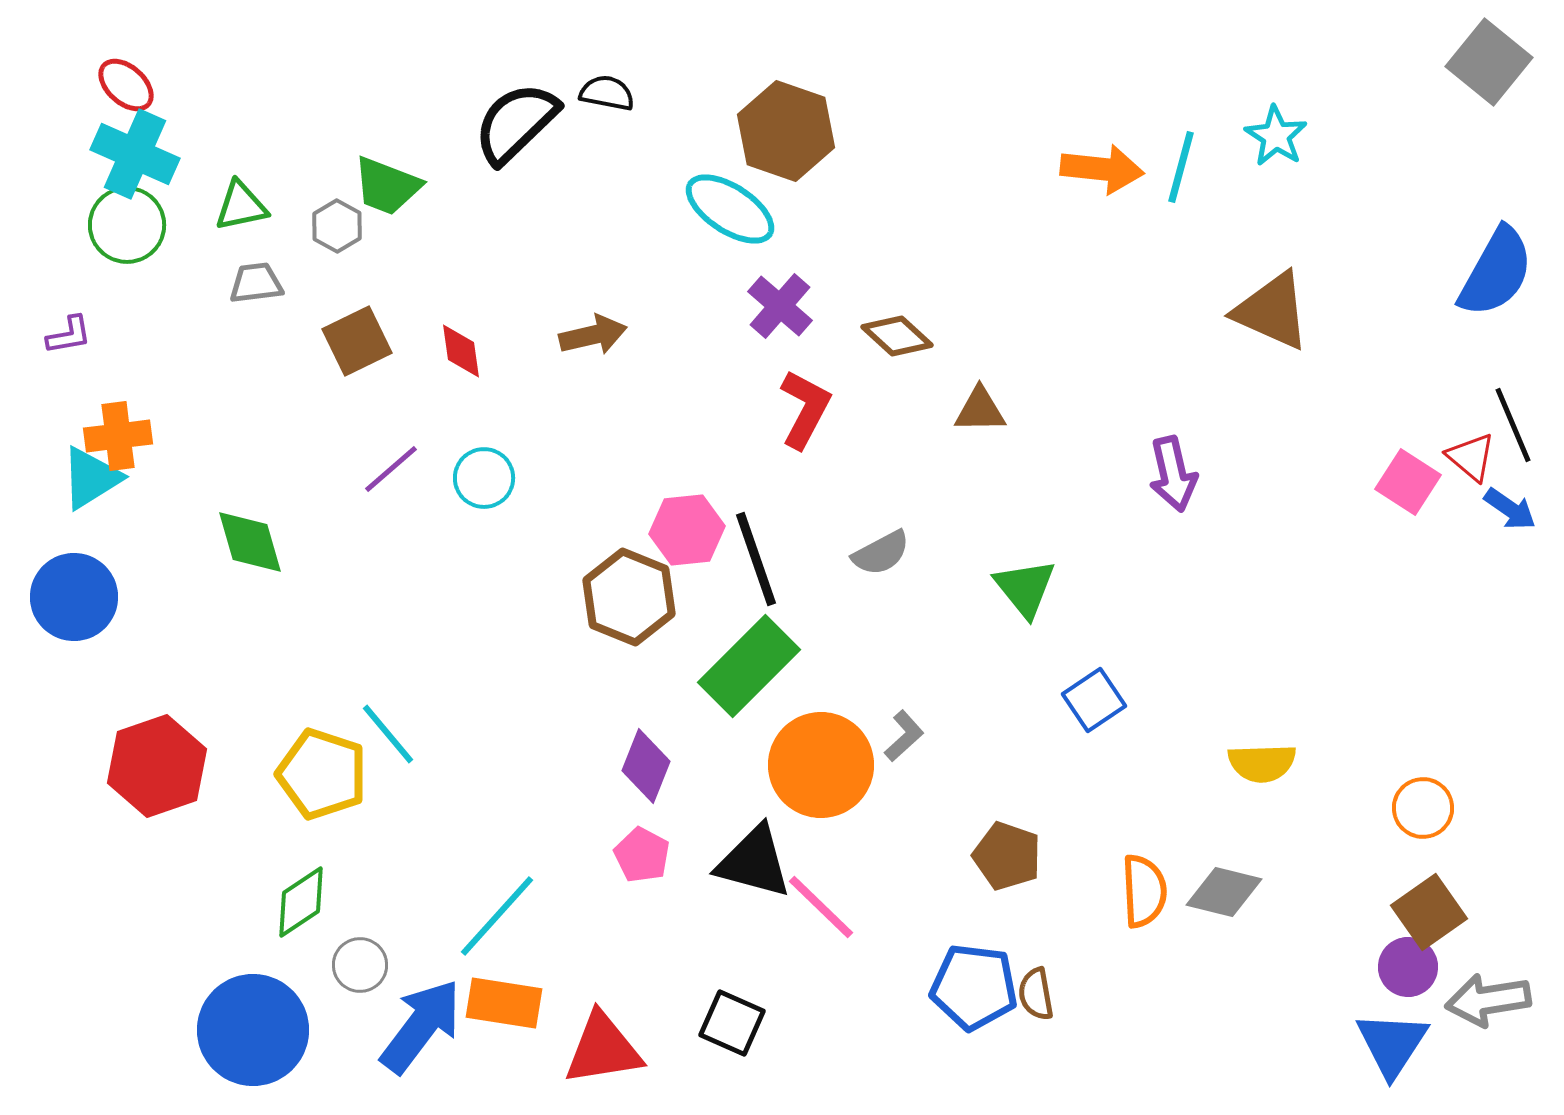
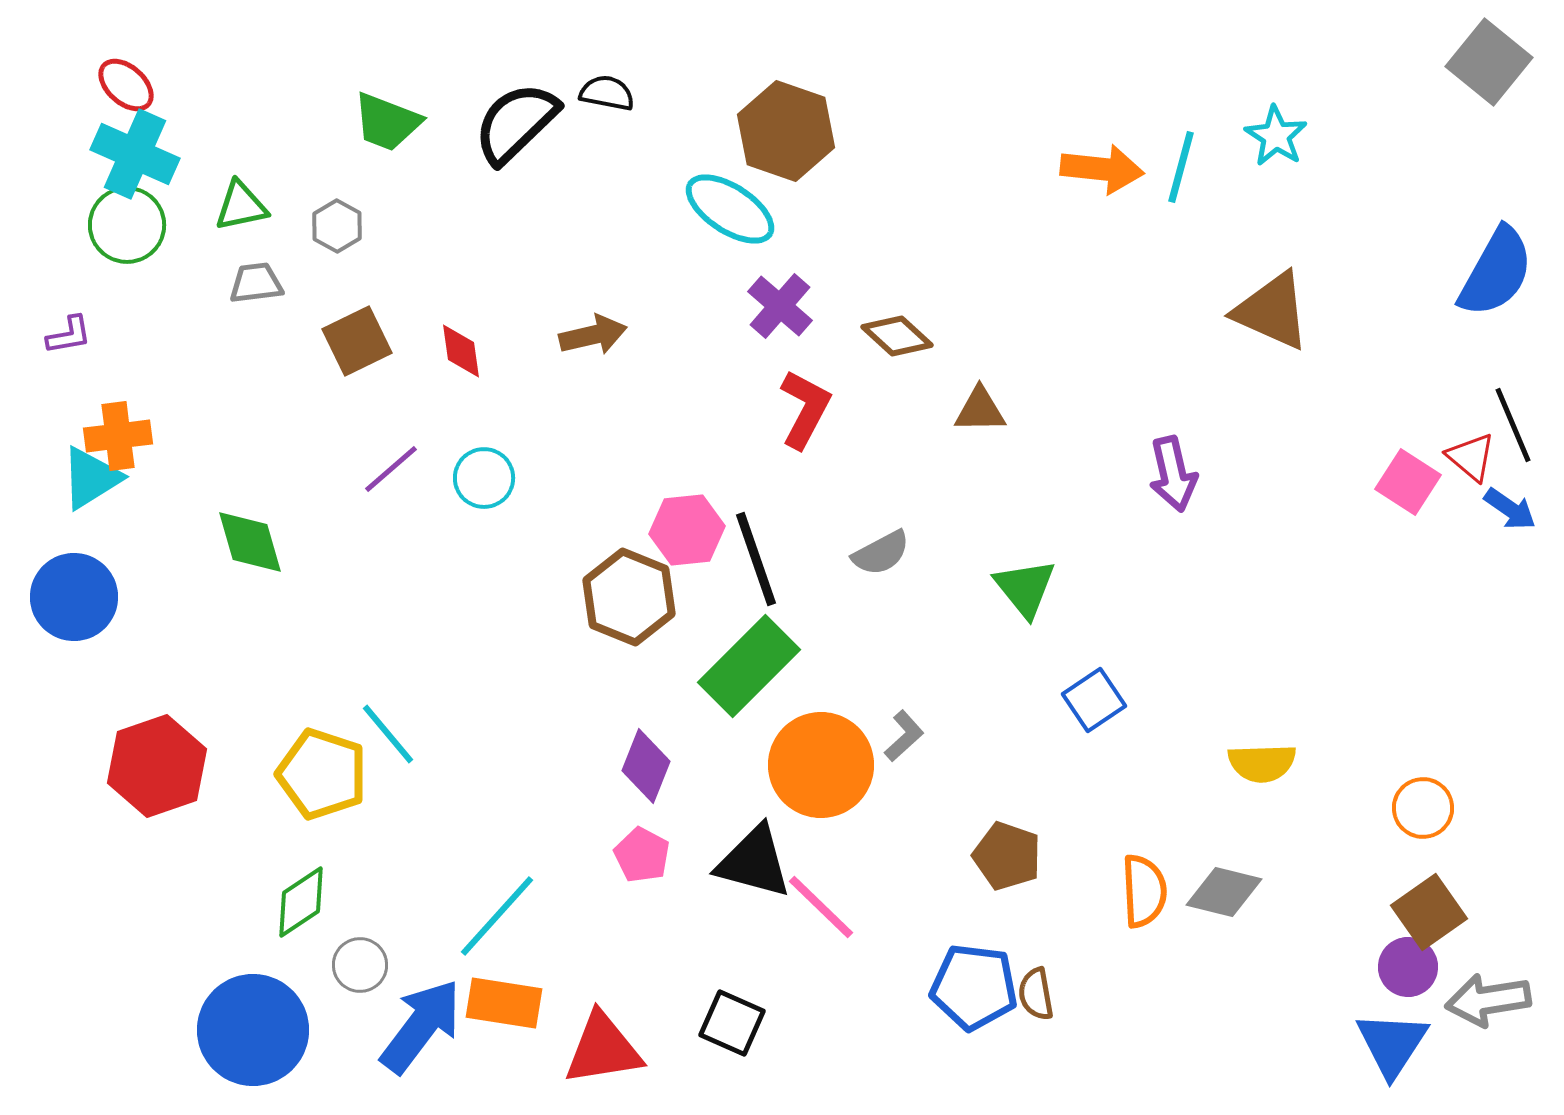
green trapezoid at (387, 186): moved 64 px up
